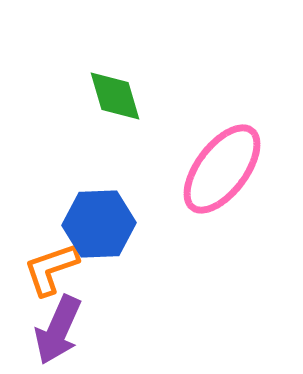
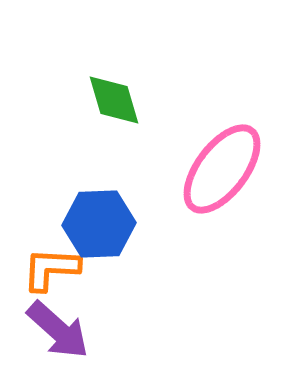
green diamond: moved 1 px left, 4 px down
orange L-shape: rotated 22 degrees clockwise
purple arrow: rotated 72 degrees counterclockwise
